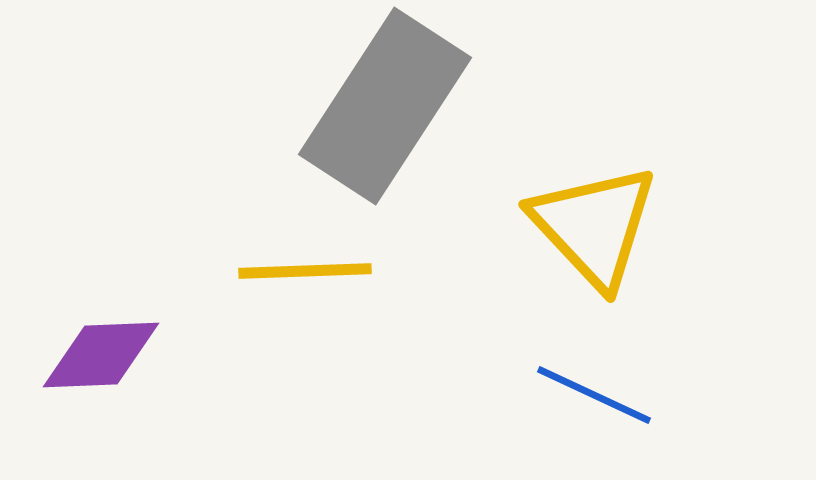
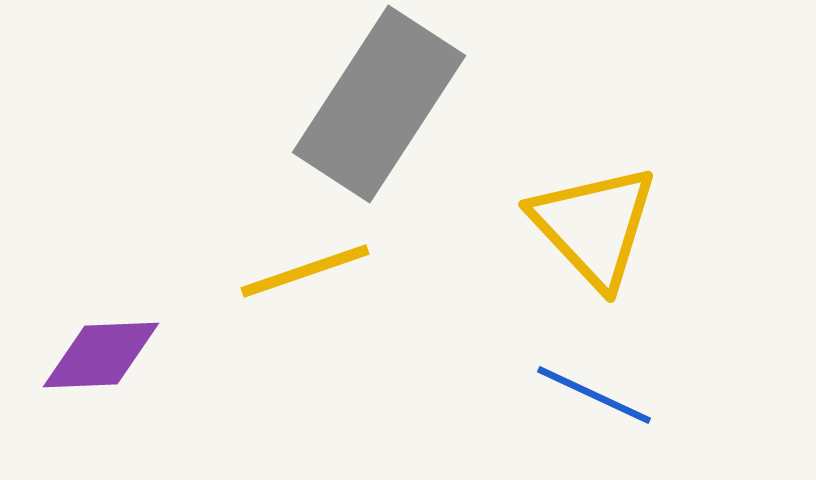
gray rectangle: moved 6 px left, 2 px up
yellow line: rotated 17 degrees counterclockwise
